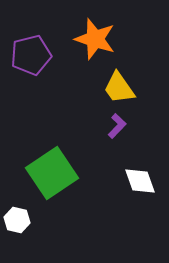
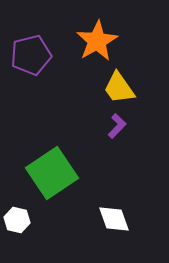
orange star: moved 2 px right, 2 px down; rotated 24 degrees clockwise
white diamond: moved 26 px left, 38 px down
